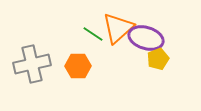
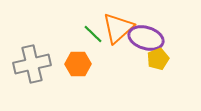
green line: rotated 10 degrees clockwise
orange hexagon: moved 2 px up
